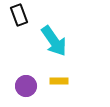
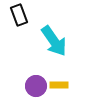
yellow rectangle: moved 4 px down
purple circle: moved 10 px right
